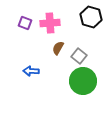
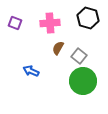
black hexagon: moved 3 px left, 1 px down
purple square: moved 10 px left
blue arrow: rotated 21 degrees clockwise
